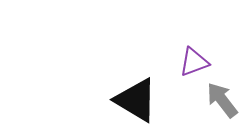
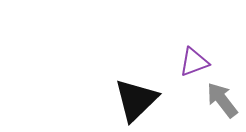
black triangle: rotated 45 degrees clockwise
